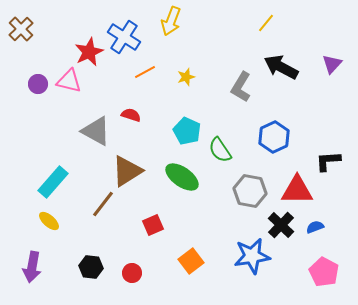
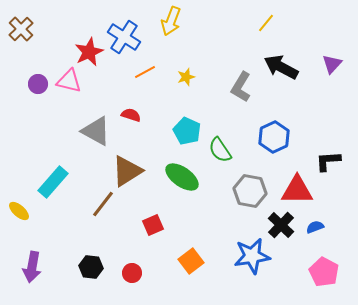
yellow ellipse: moved 30 px left, 10 px up
